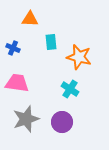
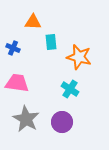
orange triangle: moved 3 px right, 3 px down
gray star: rotated 24 degrees counterclockwise
